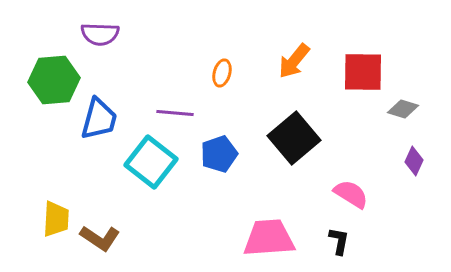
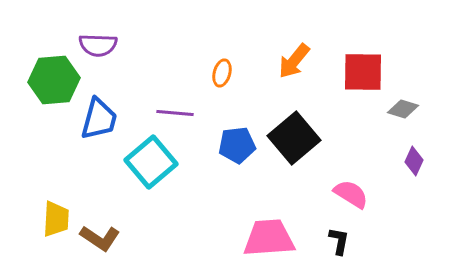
purple semicircle: moved 2 px left, 11 px down
blue pentagon: moved 18 px right, 9 px up; rotated 12 degrees clockwise
cyan square: rotated 12 degrees clockwise
